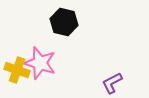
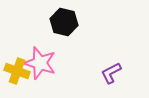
yellow cross: moved 1 px down
purple L-shape: moved 1 px left, 10 px up
